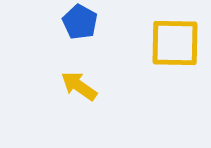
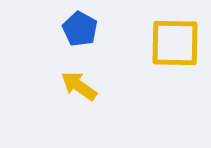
blue pentagon: moved 7 px down
